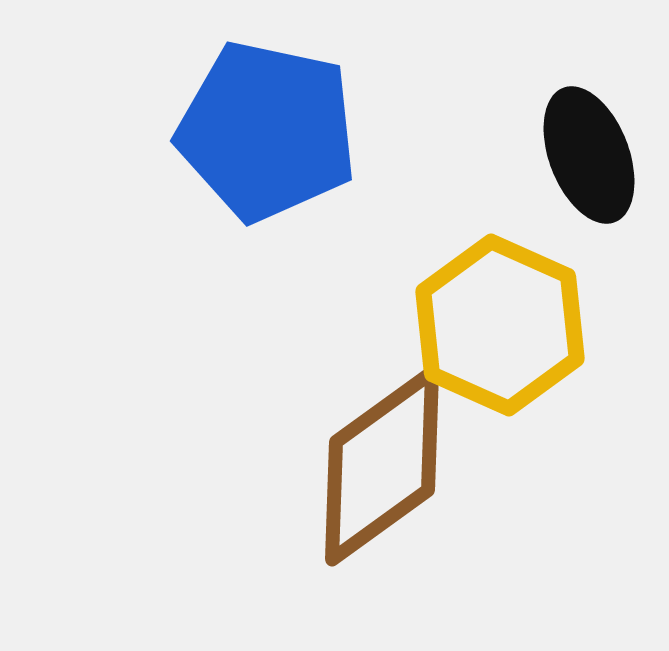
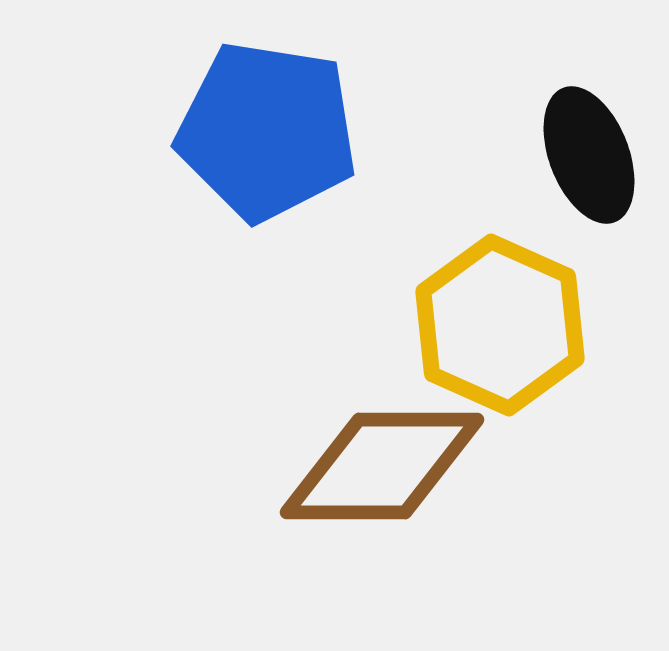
blue pentagon: rotated 3 degrees counterclockwise
brown diamond: rotated 36 degrees clockwise
